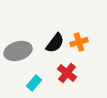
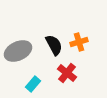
black semicircle: moved 1 px left, 2 px down; rotated 65 degrees counterclockwise
gray ellipse: rotated 8 degrees counterclockwise
cyan rectangle: moved 1 px left, 1 px down
